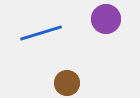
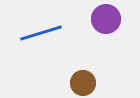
brown circle: moved 16 px right
